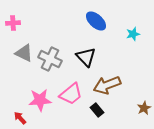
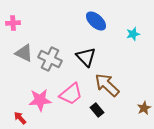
brown arrow: rotated 64 degrees clockwise
